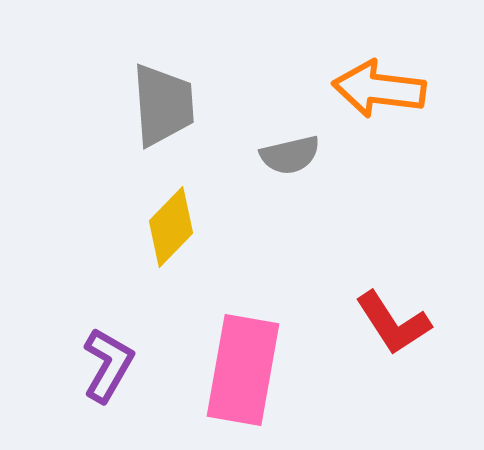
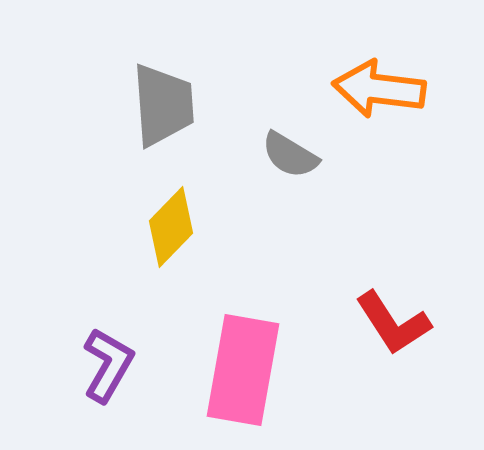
gray semicircle: rotated 44 degrees clockwise
